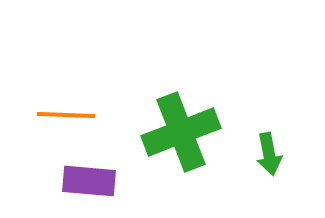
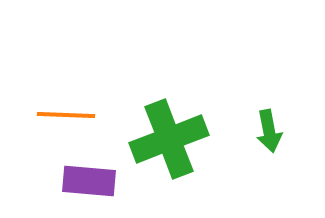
green cross: moved 12 px left, 7 px down
green arrow: moved 23 px up
